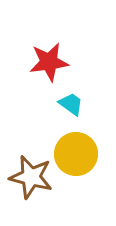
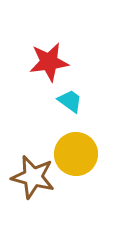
cyan trapezoid: moved 1 px left, 3 px up
brown star: moved 2 px right
